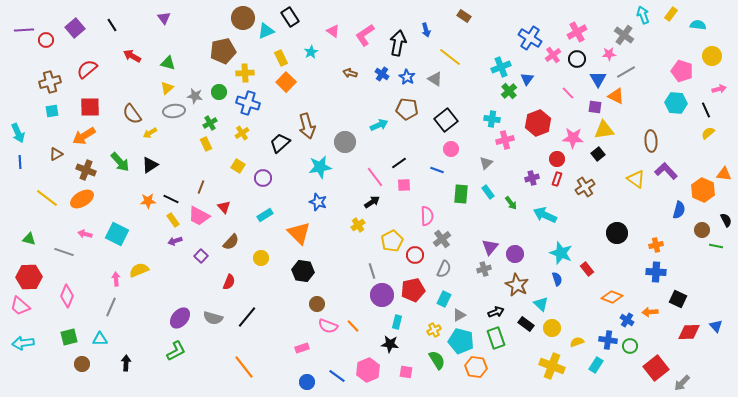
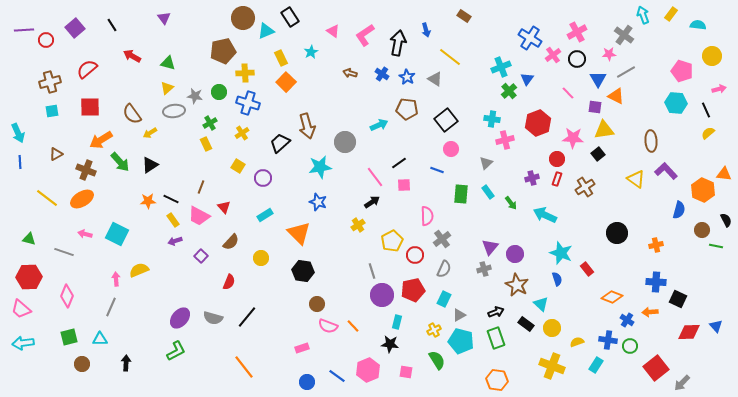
orange arrow at (84, 136): moved 17 px right, 4 px down
blue cross at (656, 272): moved 10 px down
pink trapezoid at (20, 306): moved 1 px right, 3 px down
orange hexagon at (476, 367): moved 21 px right, 13 px down
